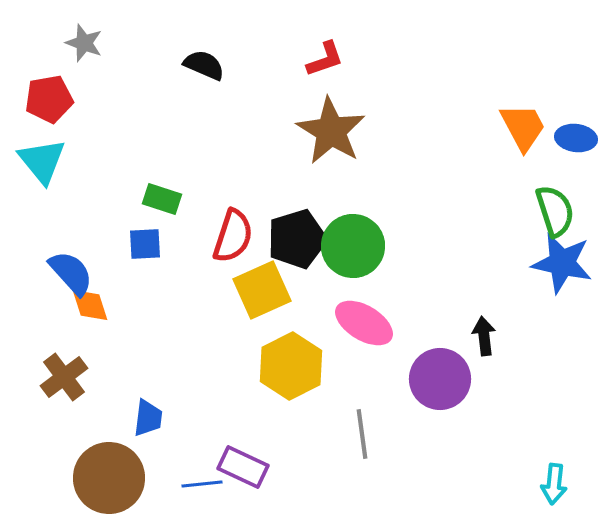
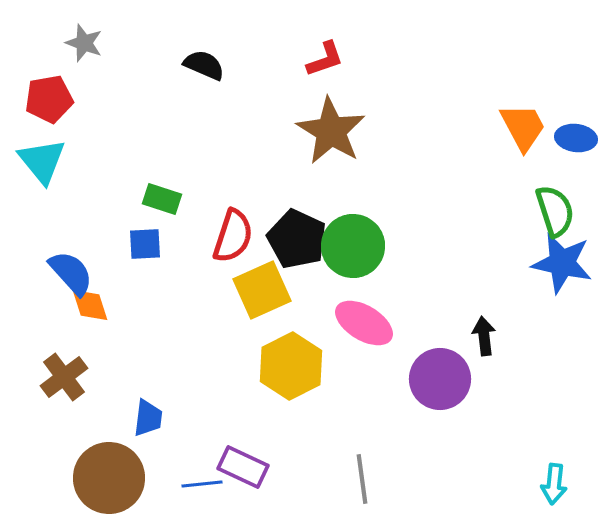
black pentagon: rotated 30 degrees counterclockwise
gray line: moved 45 px down
